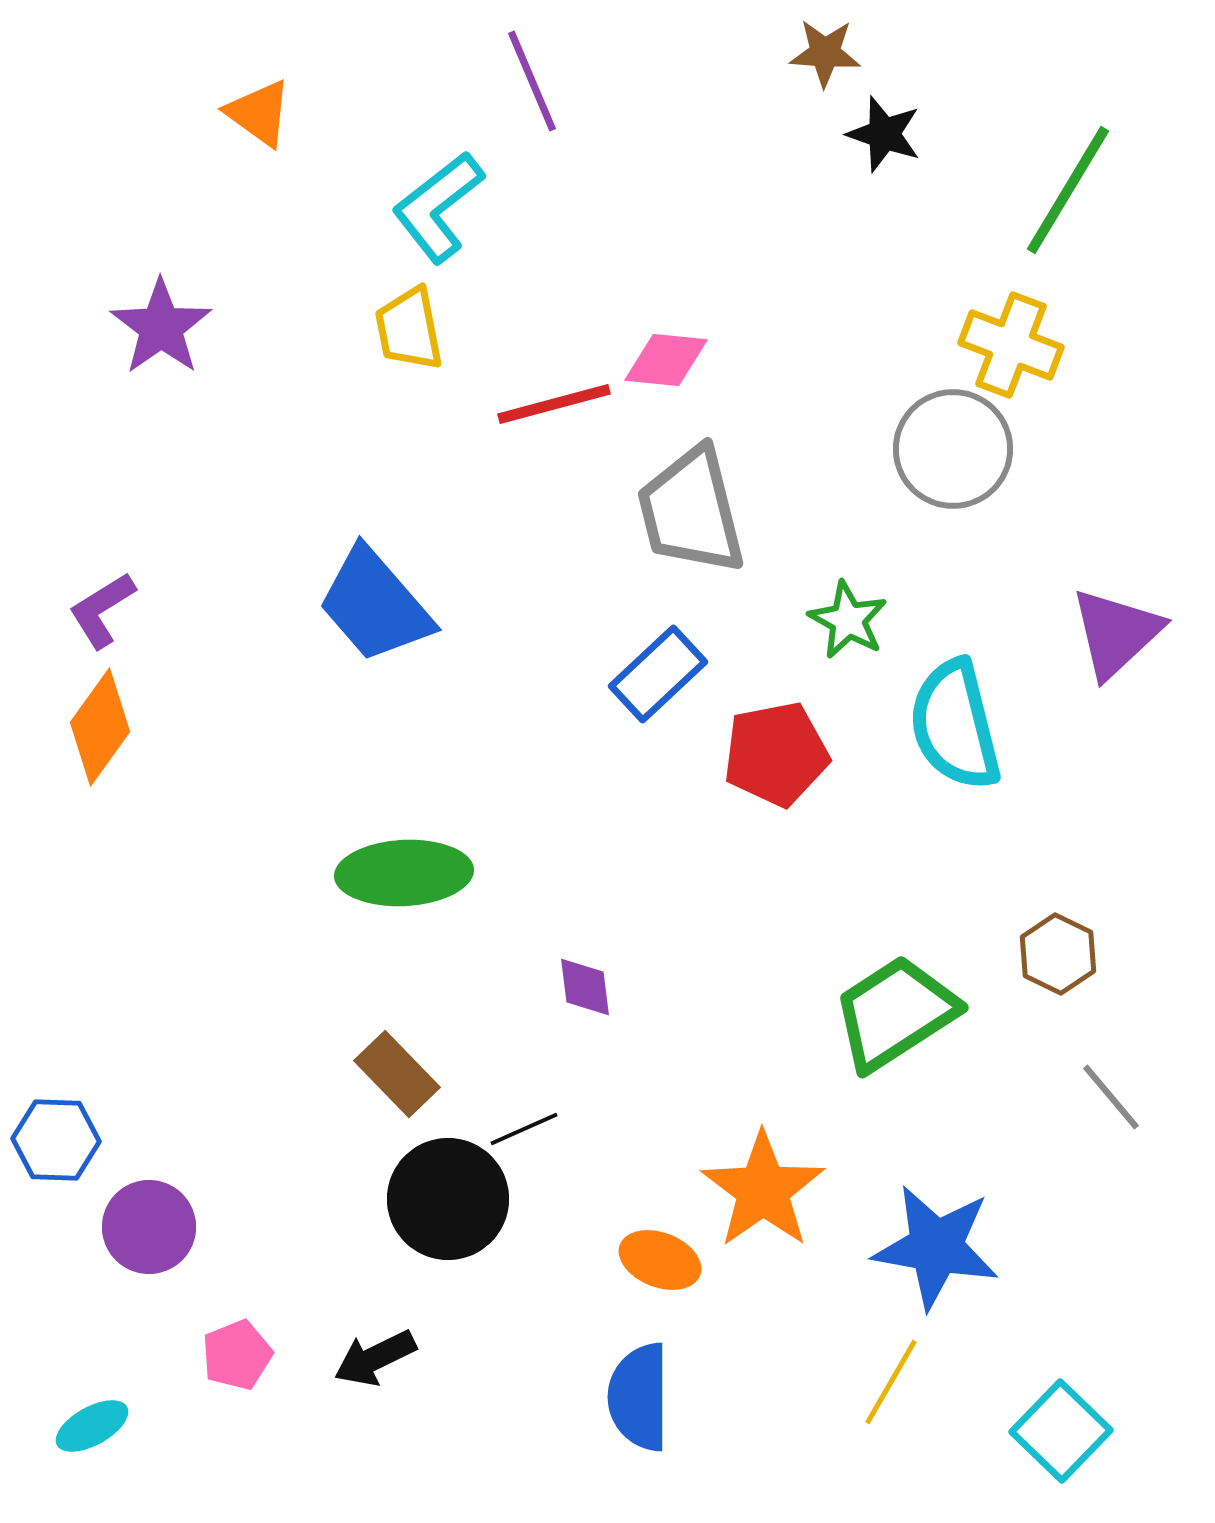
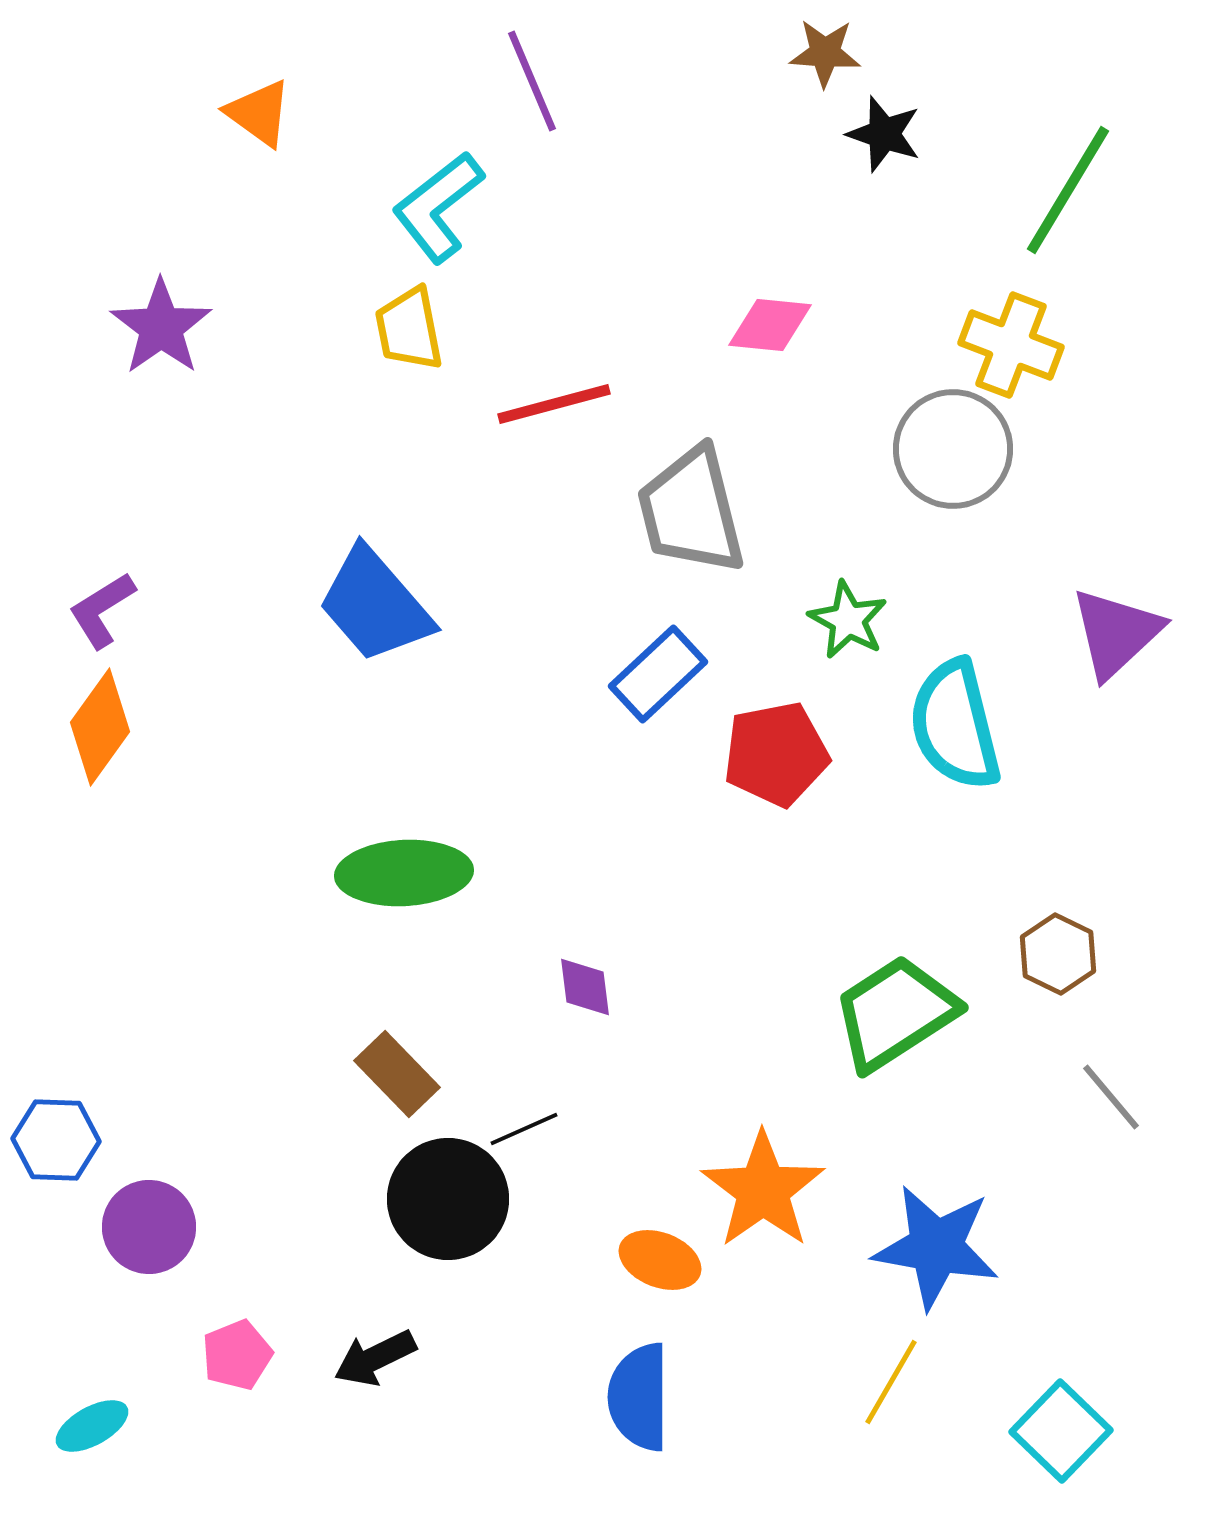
pink diamond: moved 104 px right, 35 px up
